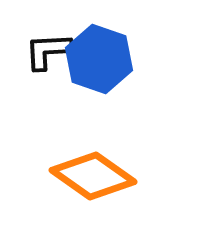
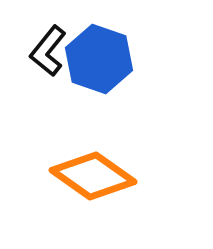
black L-shape: rotated 48 degrees counterclockwise
